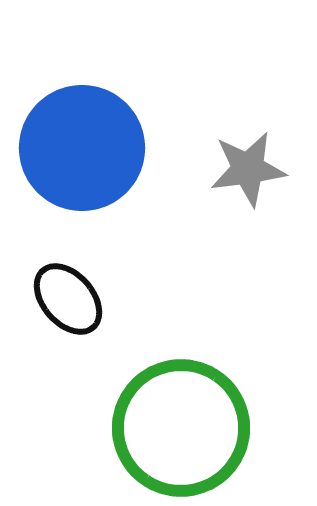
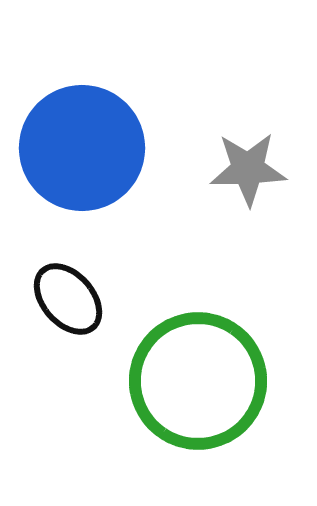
gray star: rotated 6 degrees clockwise
green circle: moved 17 px right, 47 px up
